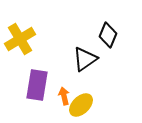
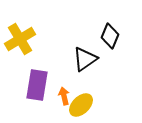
black diamond: moved 2 px right, 1 px down
